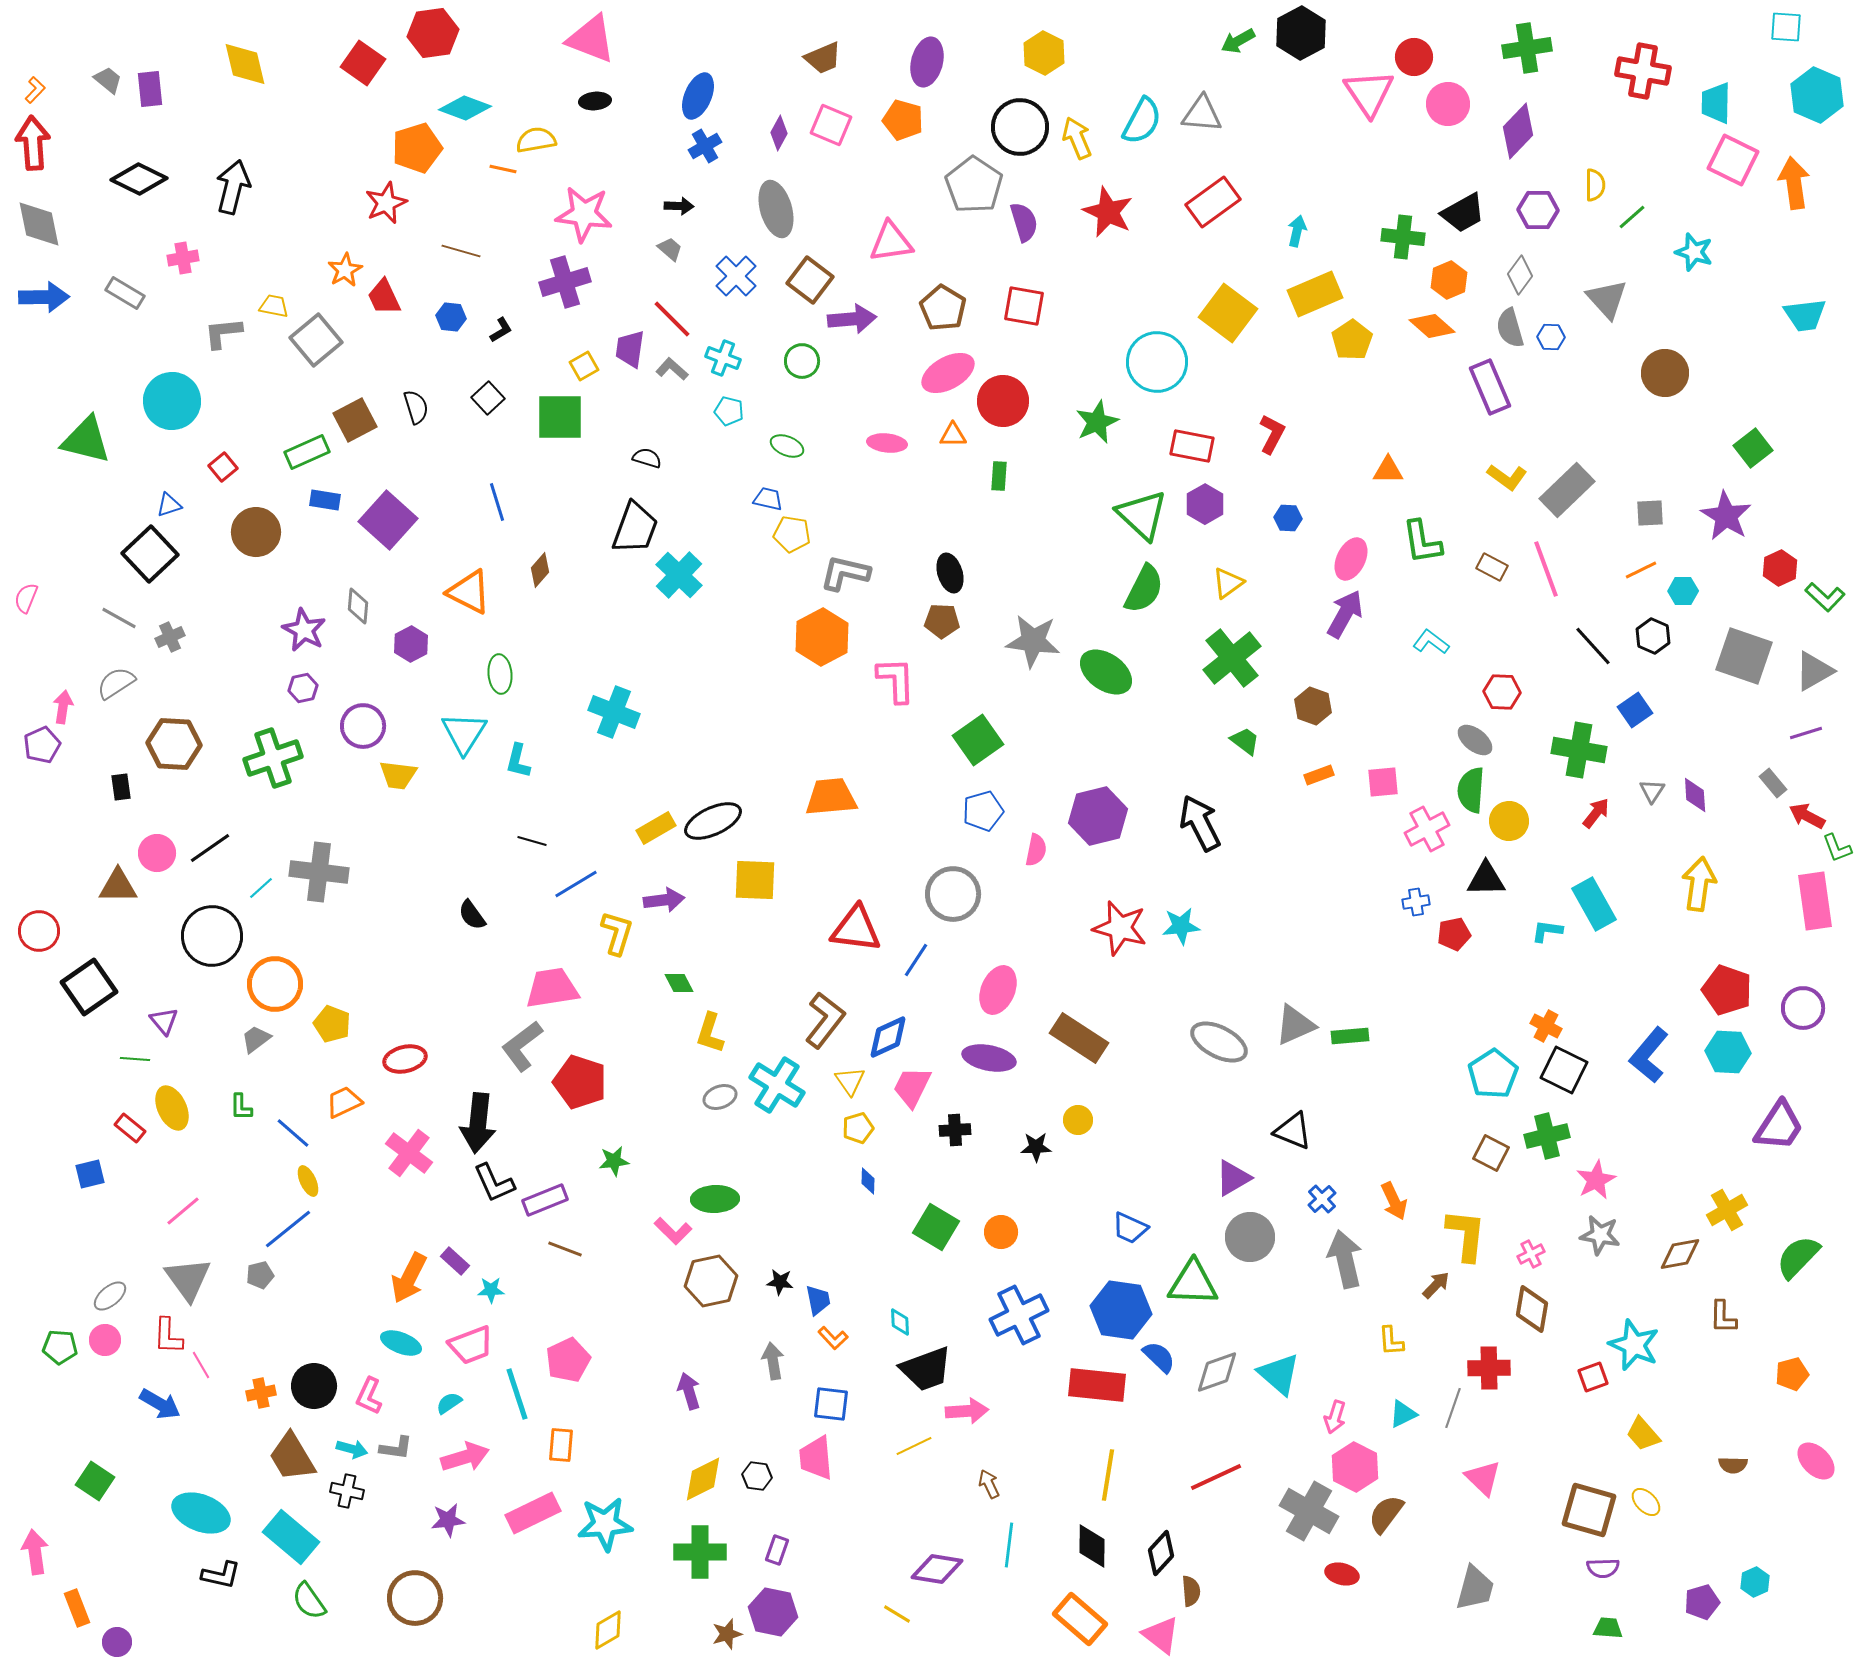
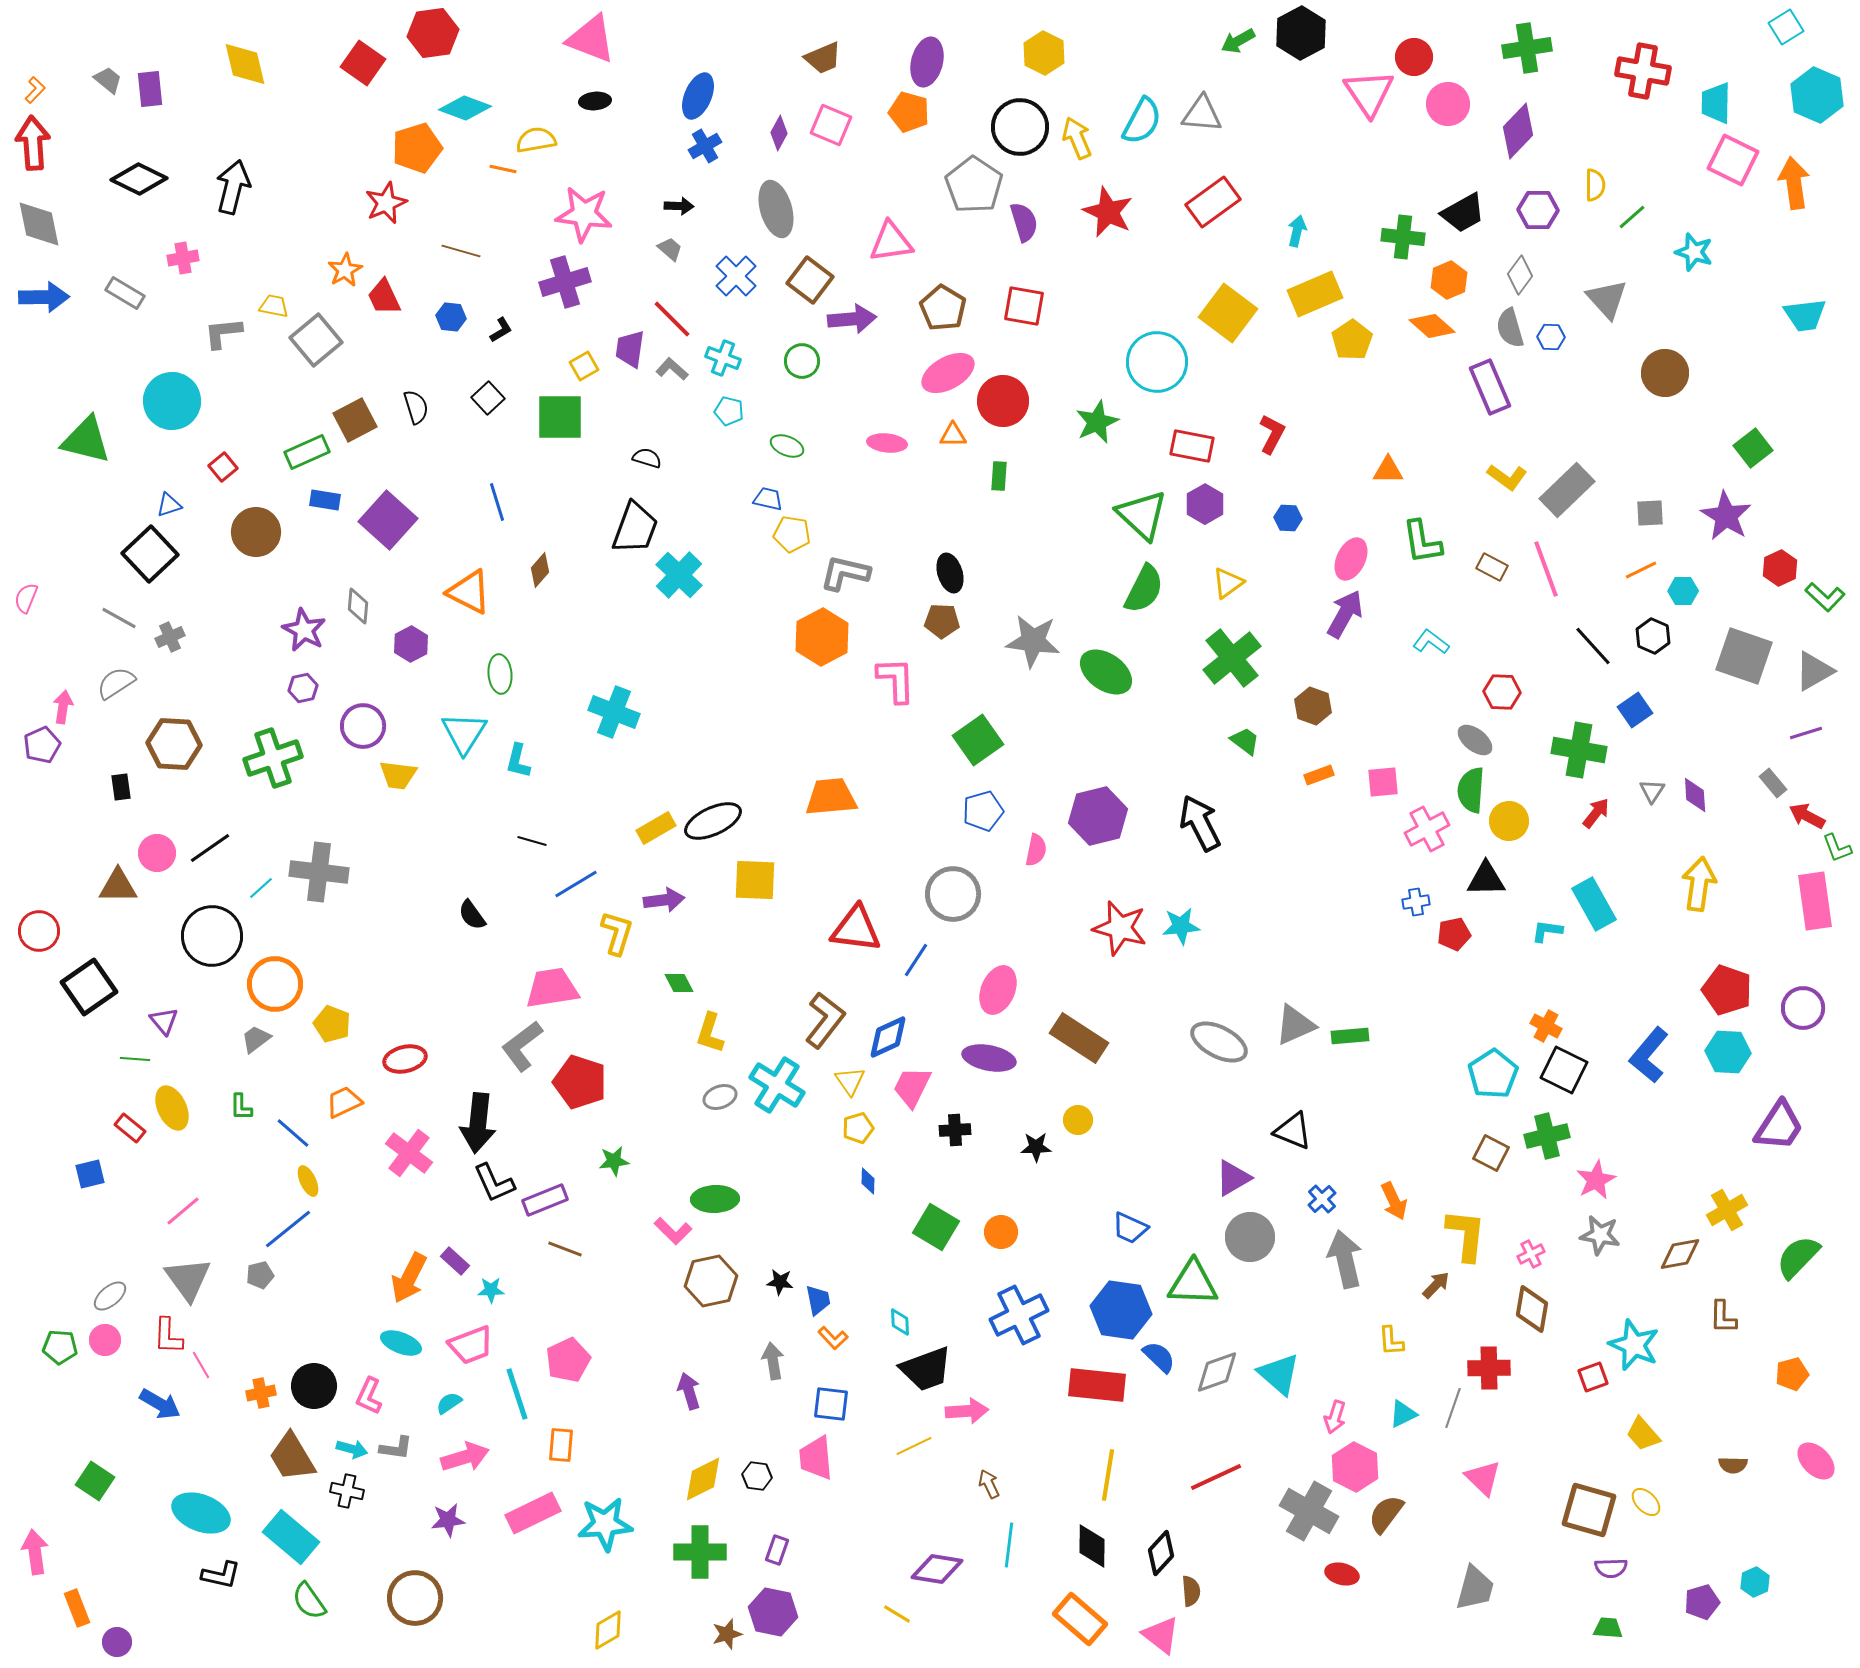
cyan square at (1786, 27): rotated 36 degrees counterclockwise
orange pentagon at (903, 120): moved 6 px right, 8 px up
purple semicircle at (1603, 1568): moved 8 px right
